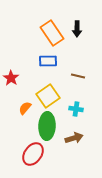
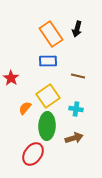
black arrow: rotated 14 degrees clockwise
orange rectangle: moved 1 px left, 1 px down
